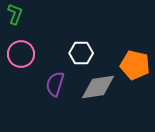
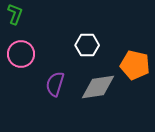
white hexagon: moved 6 px right, 8 px up
